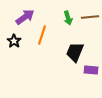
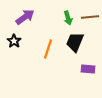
orange line: moved 6 px right, 14 px down
black trapezoid: moved 10 px up
purple rectangle: moved 3 px left, 1 px up
